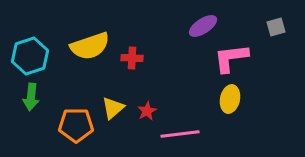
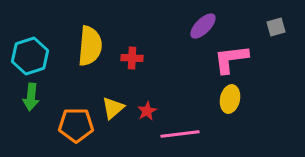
purple ellipse: rotated 12 degrees counterclockwise
yellow semicircle: rotated 66 degrees counterclockwise
pink L-shape: moved 1 px down
